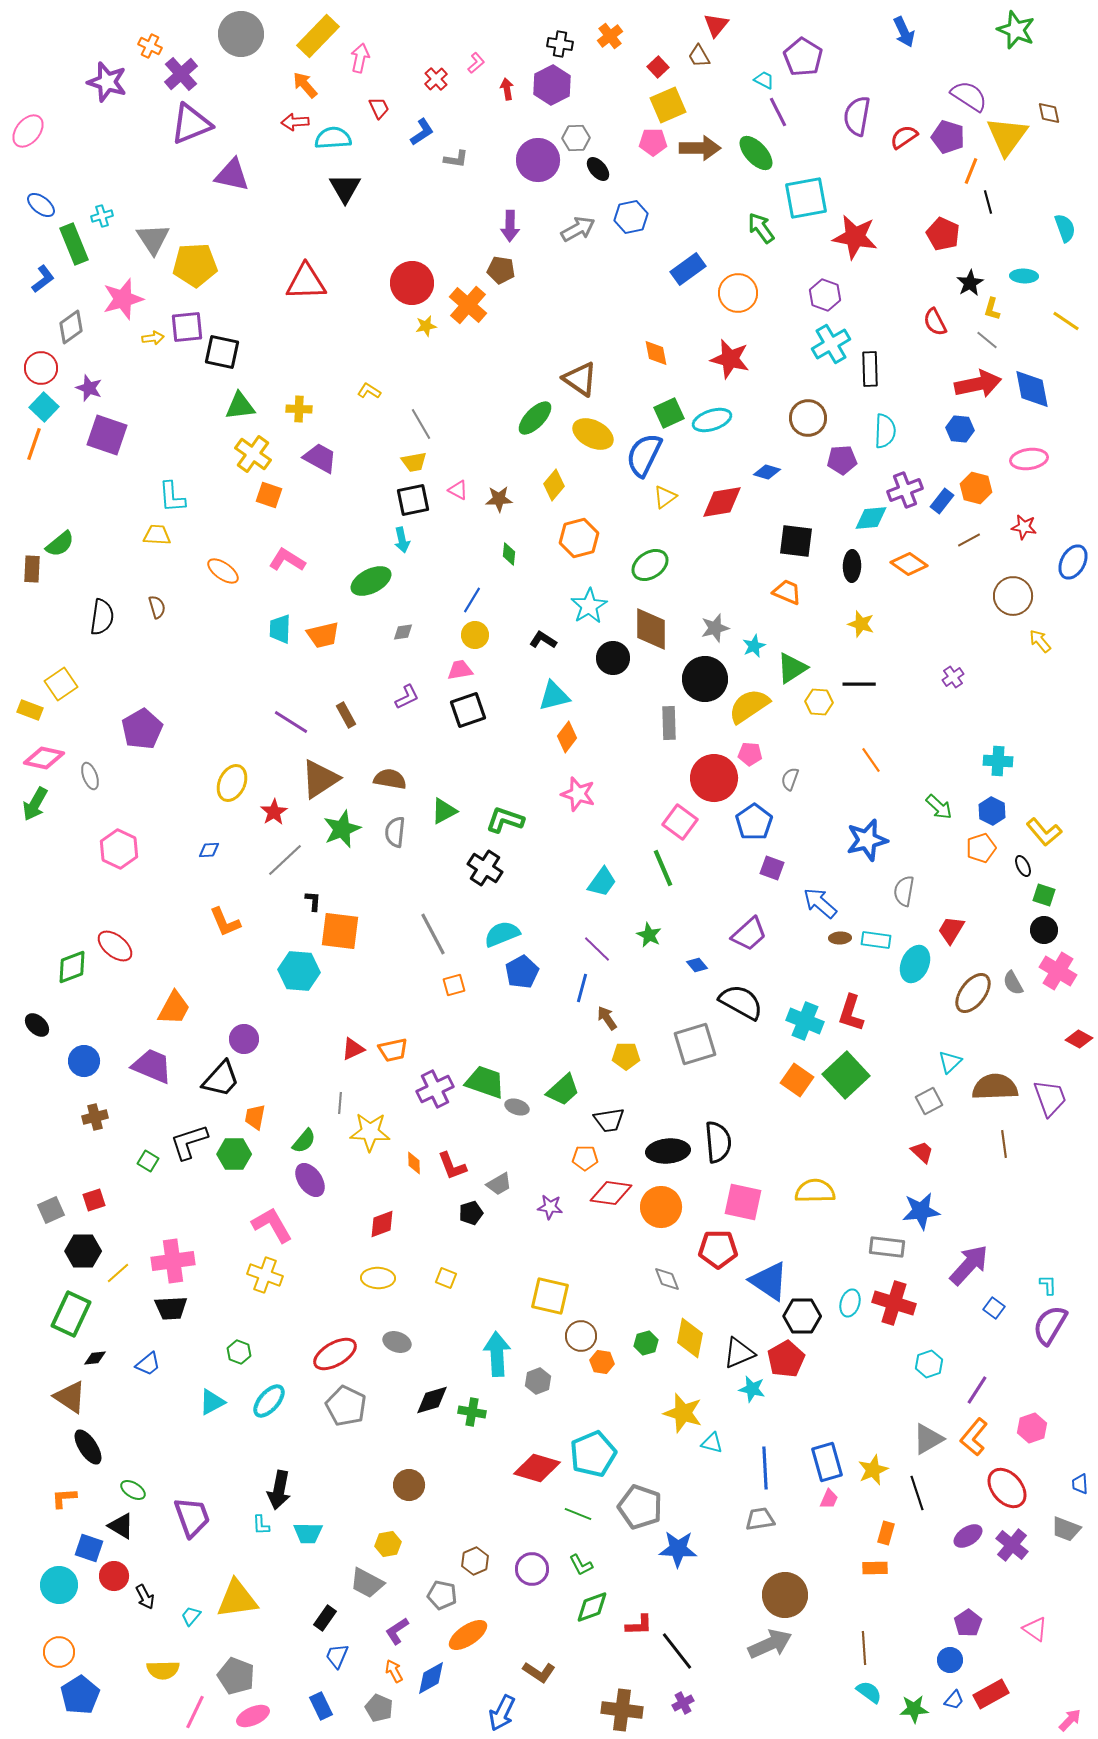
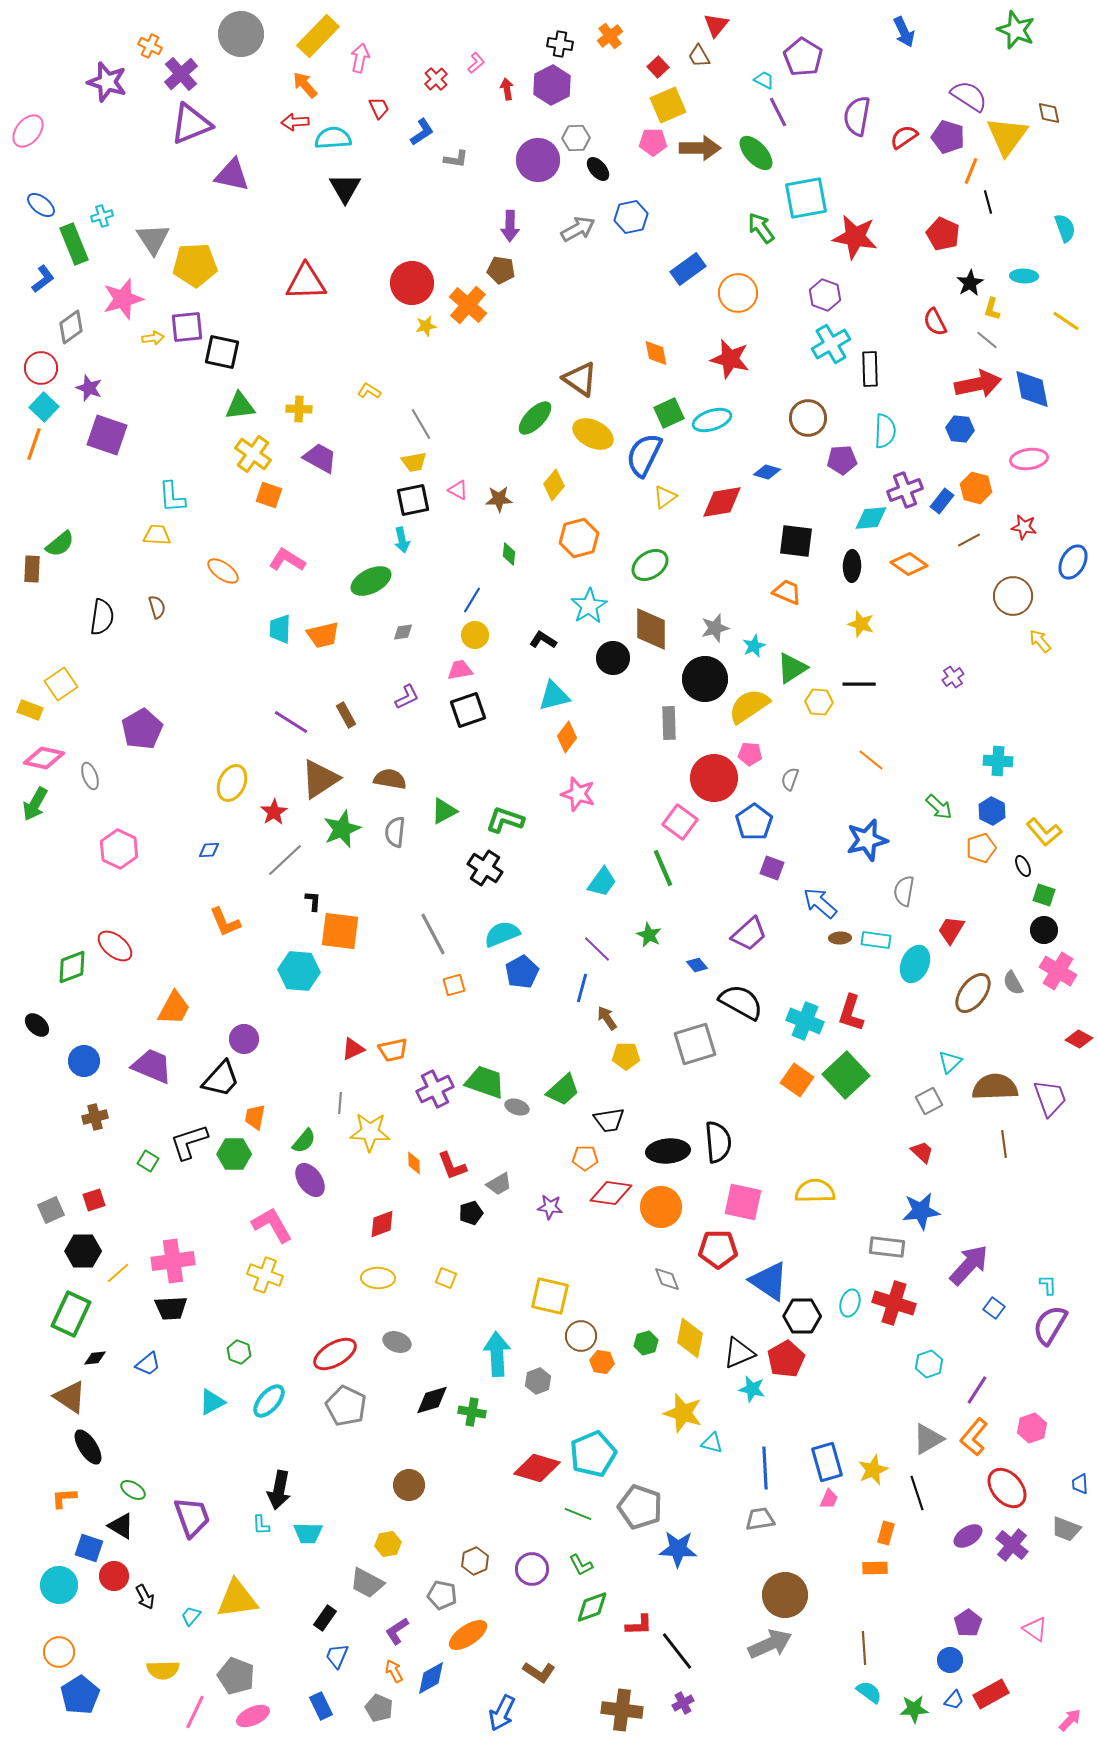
orange line at (871, 760): rotated 16 degrees counterclockwise
